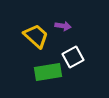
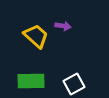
white square: moved 1 px right, 27 px down
green rectangle: moved 17 px left, 9 px down; rotated 8 degrees clockwise
